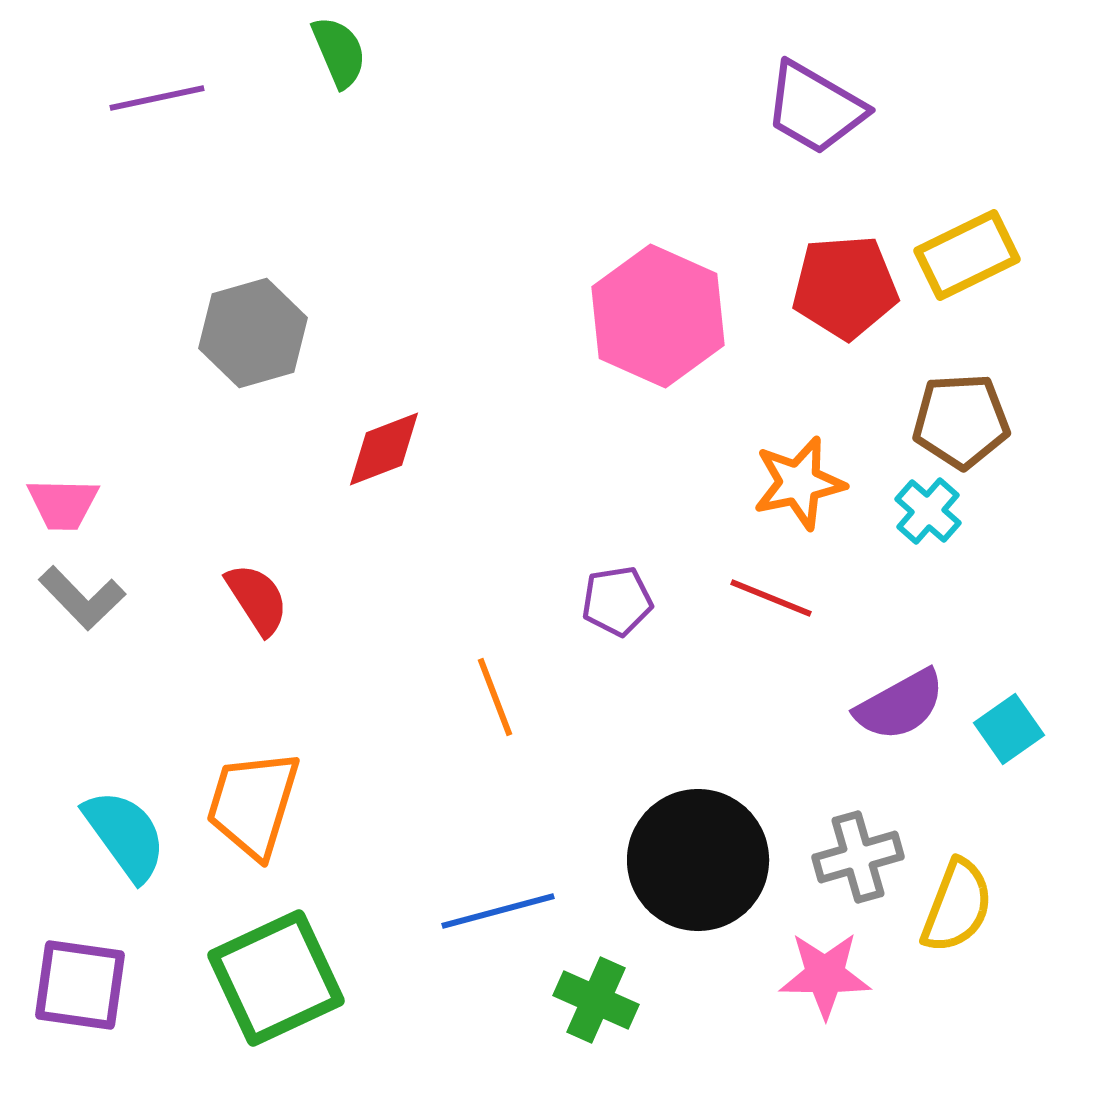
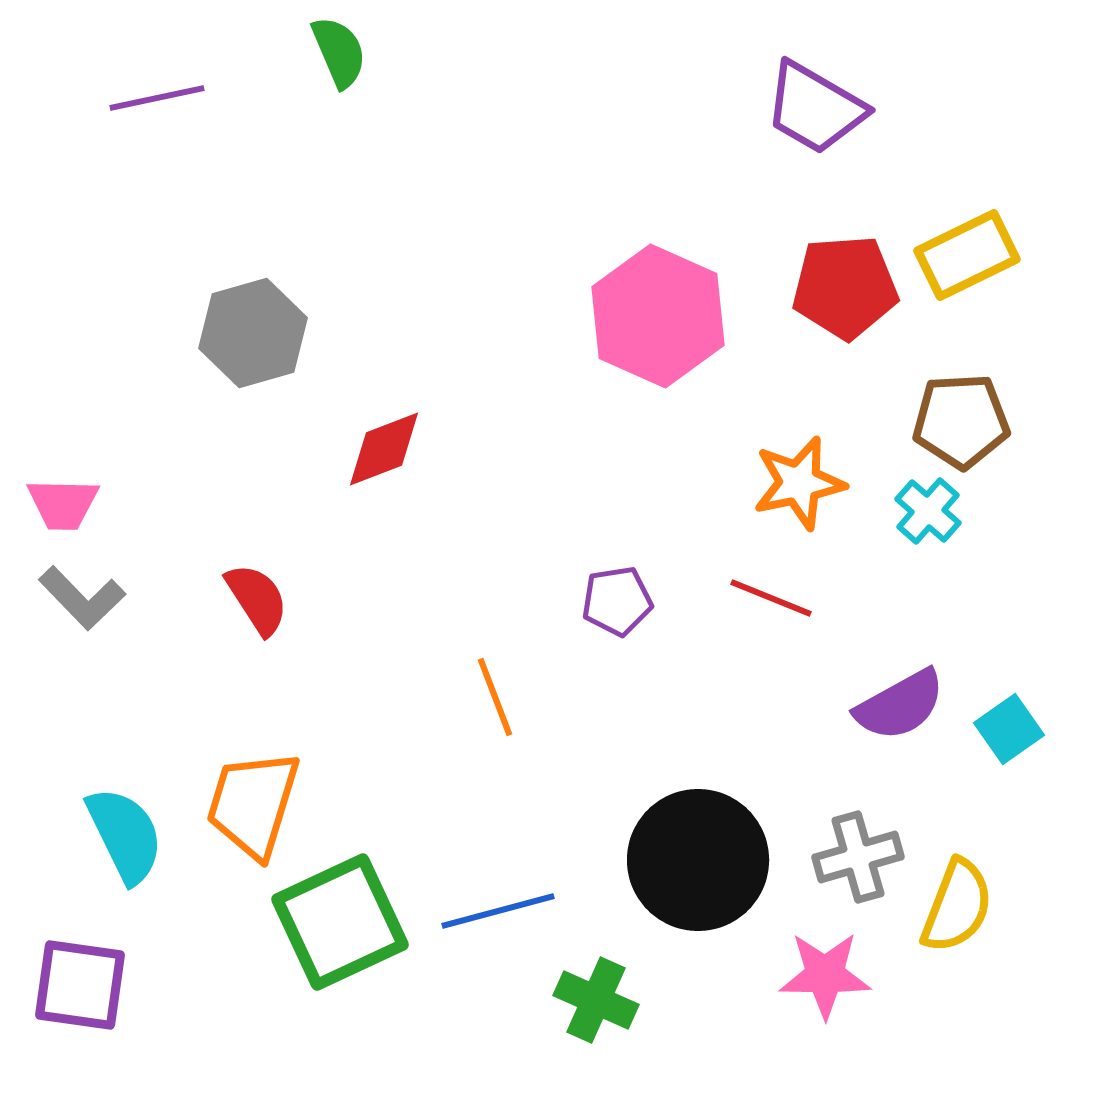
cyan semicircle: rotated 10 degrees clockwise
green square: moved 64 px right, 56 px up
